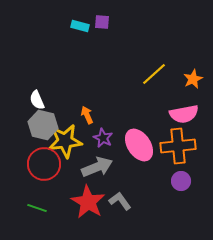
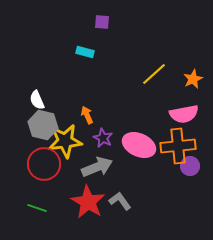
cyan rectangle: moved 5 px right, 26 px down
pink ellipse: rotated 32 degrees counterclockwise
purple circle: moved 9 px right, 15 px up
